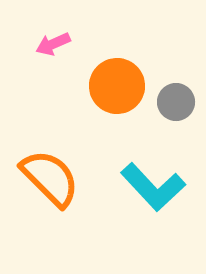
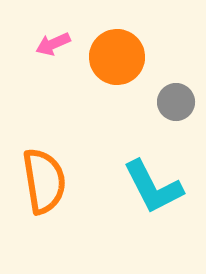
orange circle: moved 29 px up
orange semicircle: moved 6 px left, 3 px down; rotated 36 degrees clockwise
cyan L-shape: rotated 16 degrees clockwise
